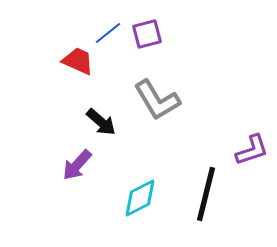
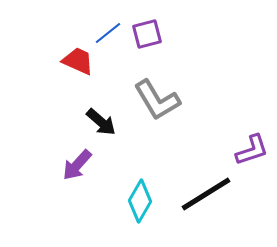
black line: rotated 44 degrees clockwise
cyan diamond: moved 3 px down; rotated 33 degrees counterclockwise
